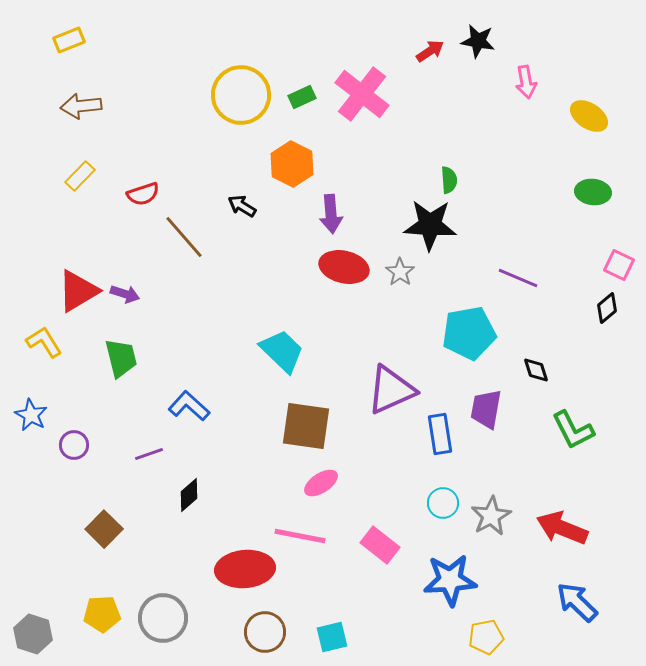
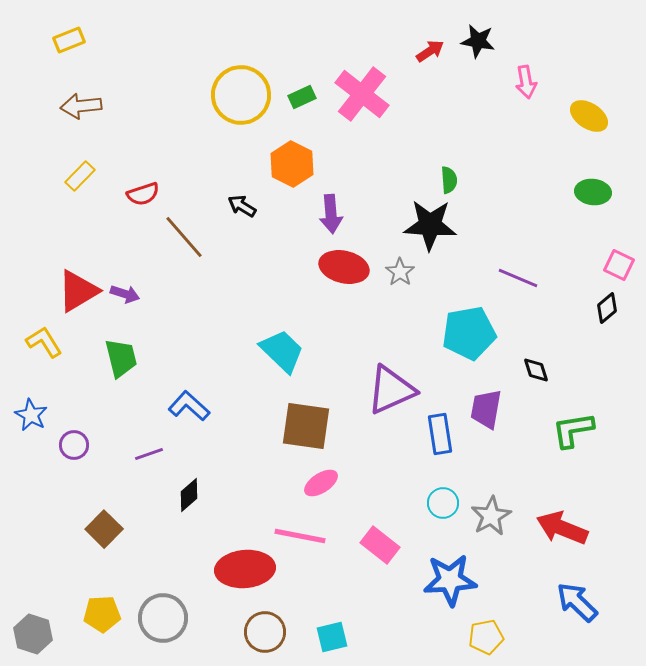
green L-shape at (573, 430): rotated 108 degrees clockwise
